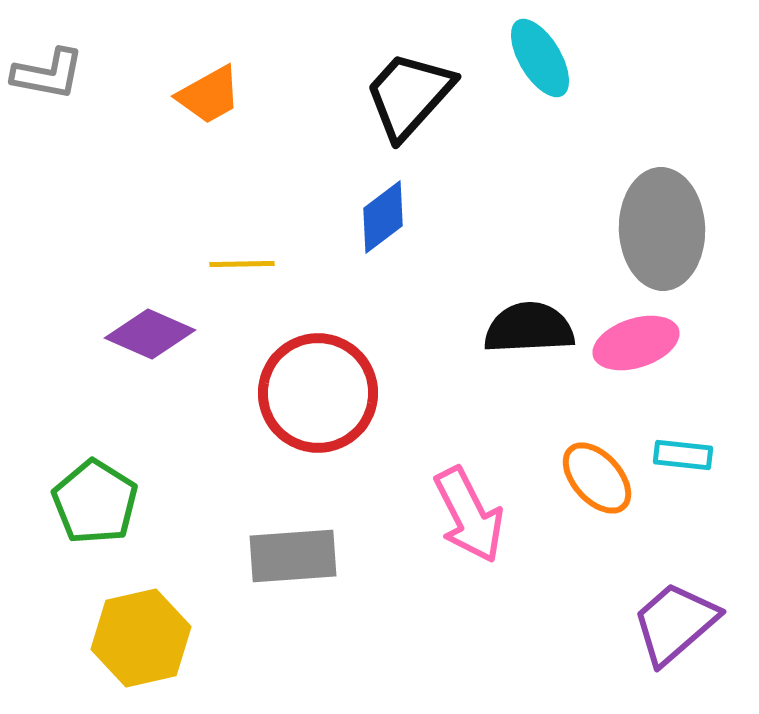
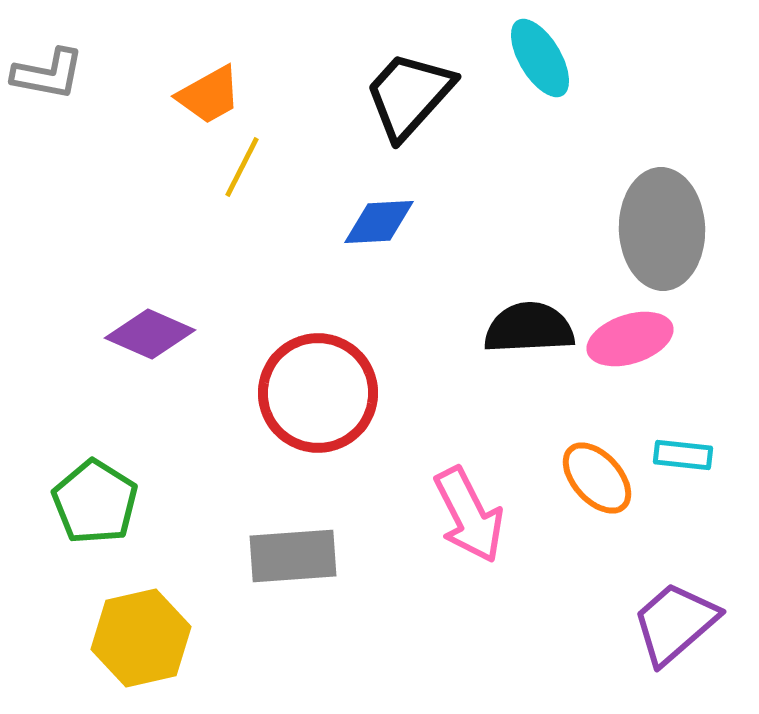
blue diamond: moved 4 px left, 5 px down; rotated 34 degrees clockwise
yellow line: moved 97 px up; rotated 62 degrees counterclockwise
pink ellipse: moved 6 px left, 4 px up
